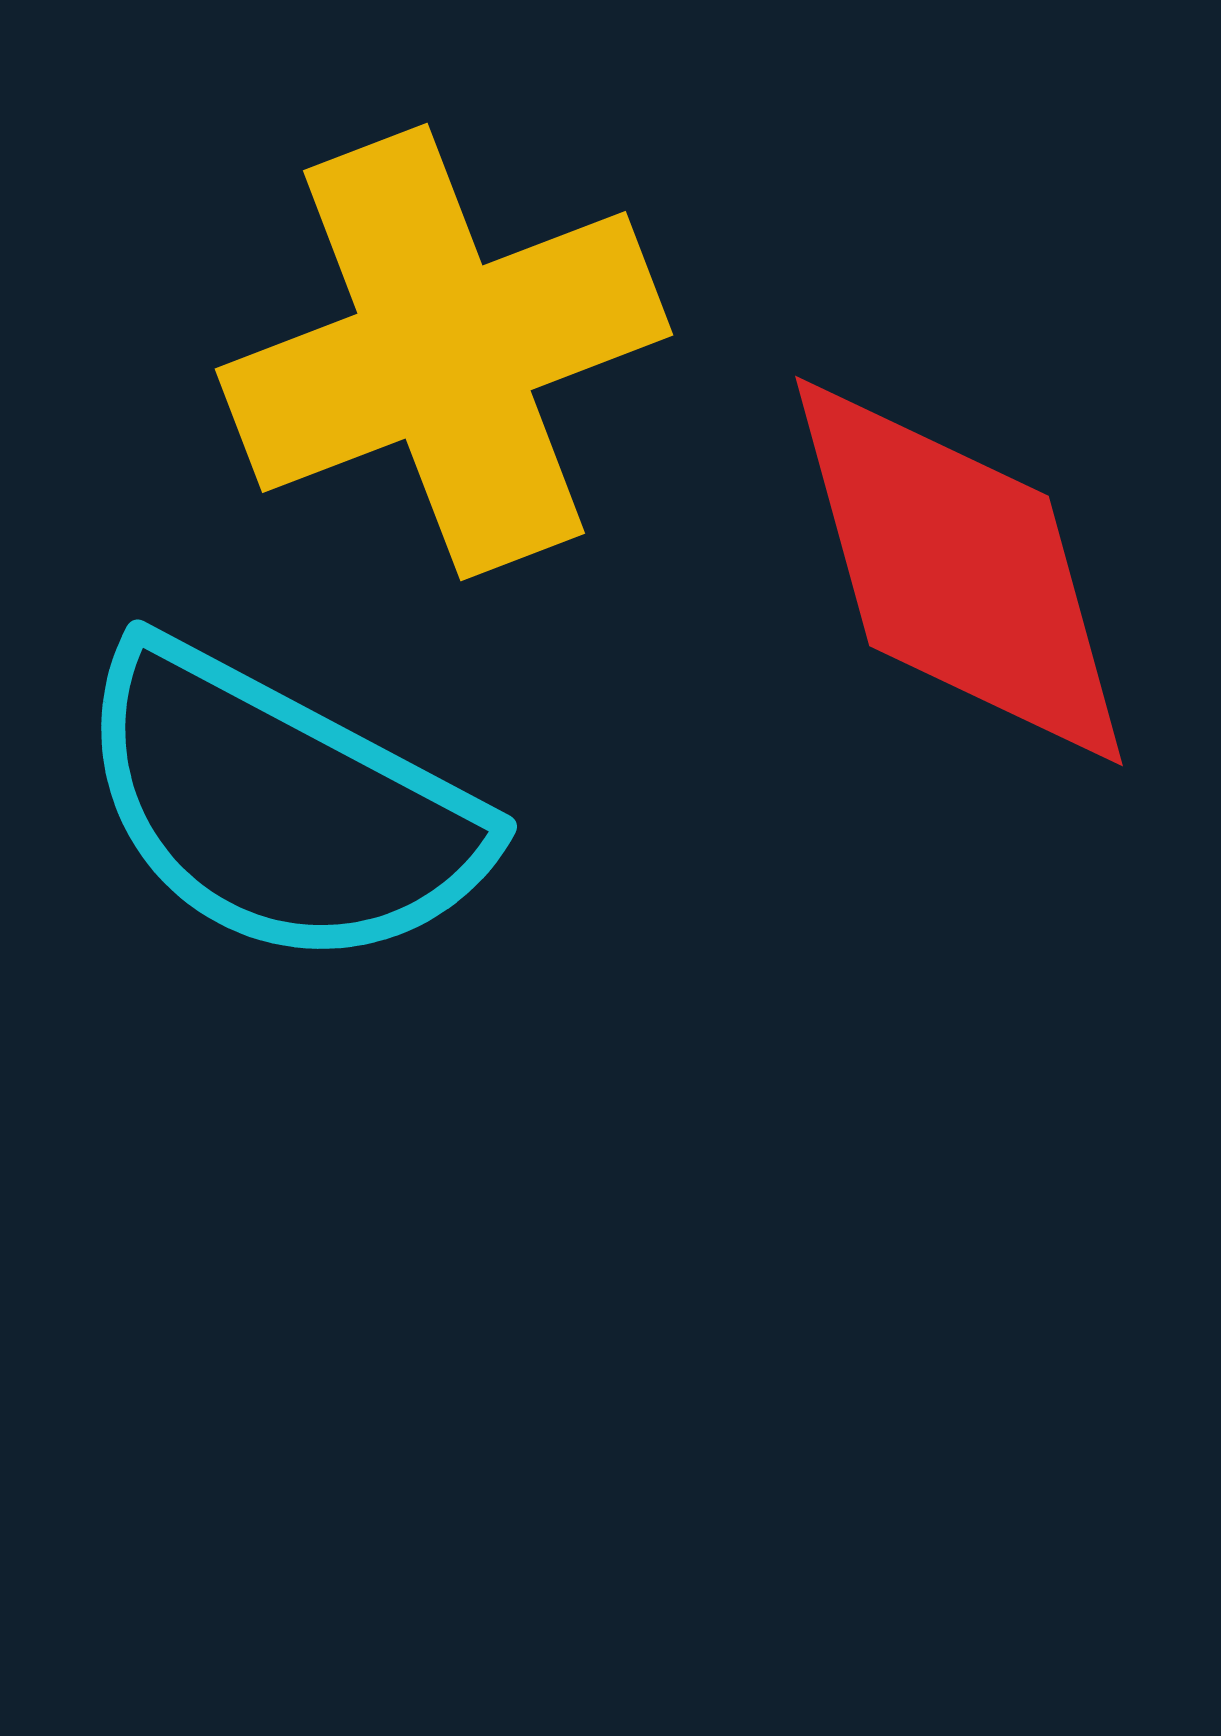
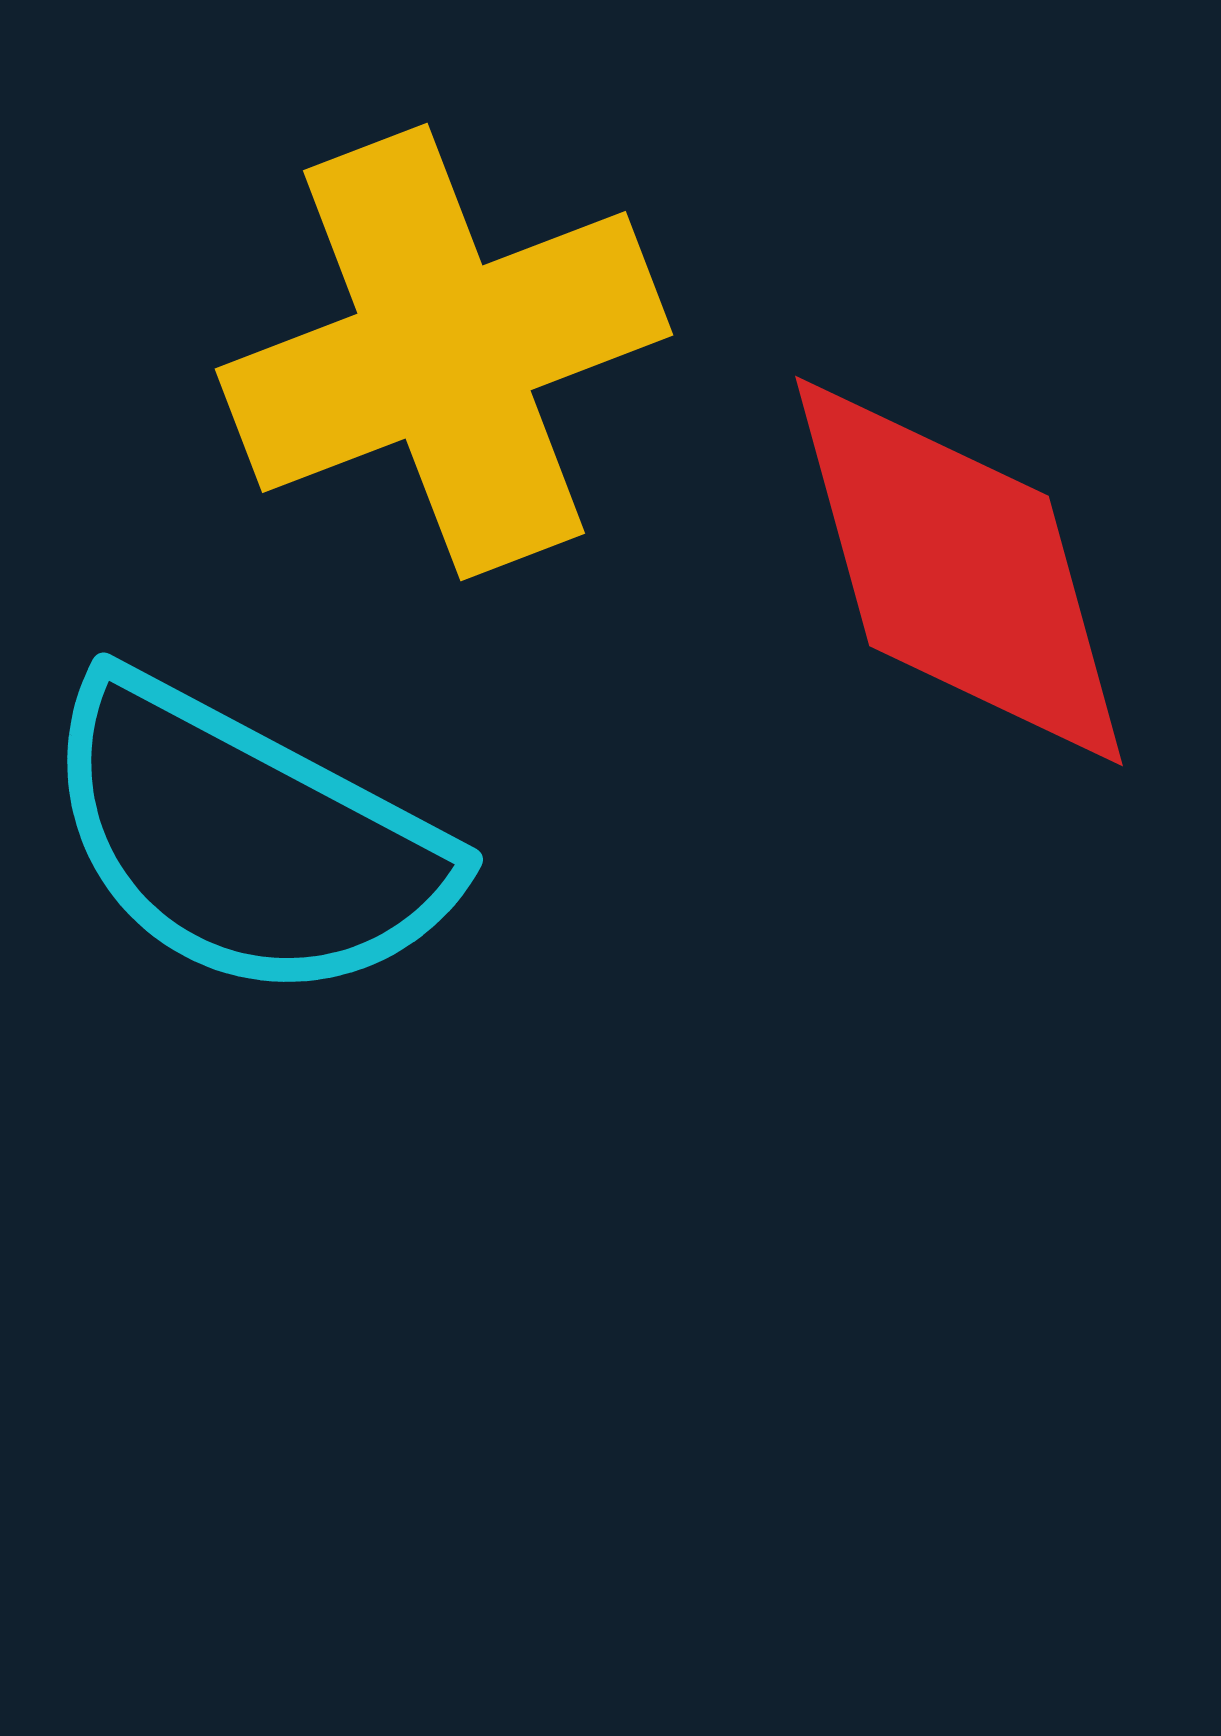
cyan semicircle: moved 34 px left, 33 px down
